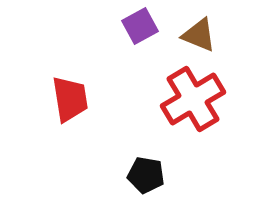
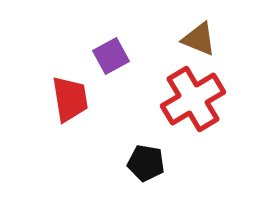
purple square: moved 29 px left, 30 px down
brown triangle: moved 4 px down
black pentagon: moved 12 px up
